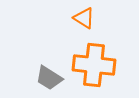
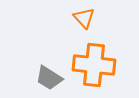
orange triangle: rotated 15 degrees clockwise
